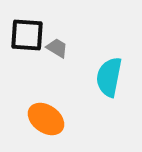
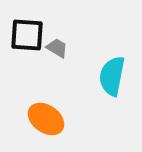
cyan semicircle: moved 3 px right, 1 px up
